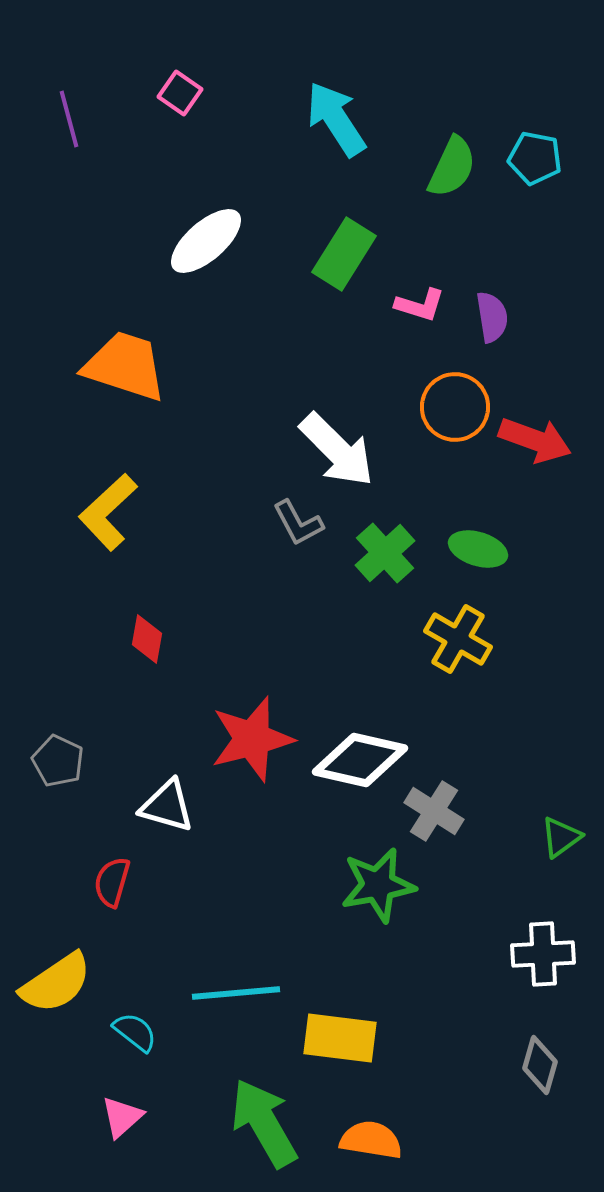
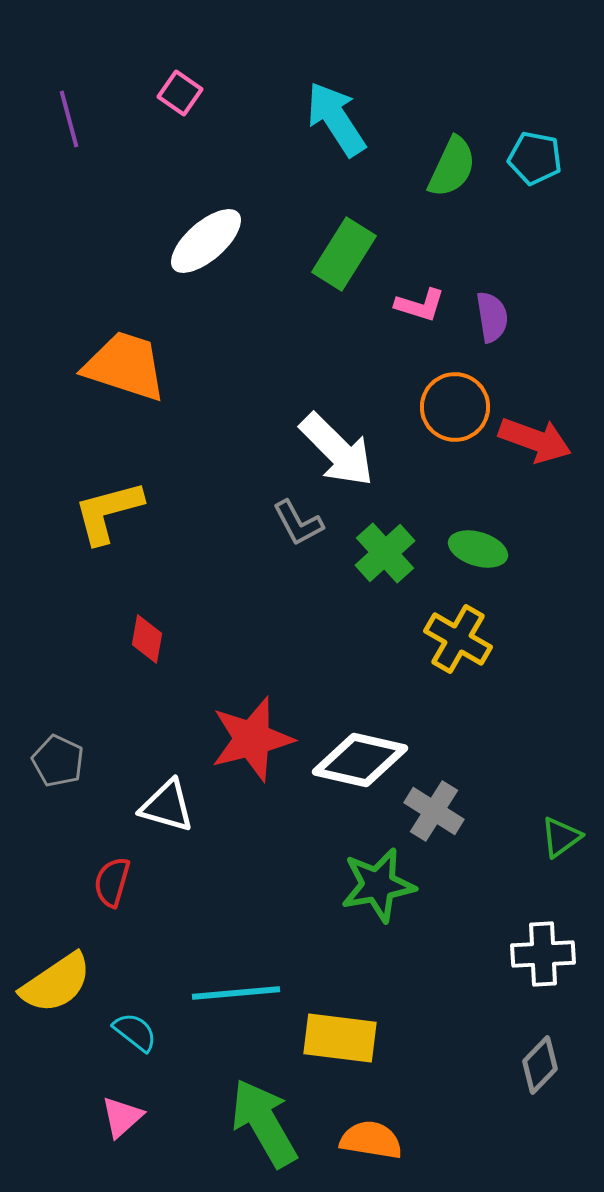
yellow L-shape: rotated 28 degrees clockwise
gray diamond: rotated 28 degrees clockwise
